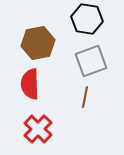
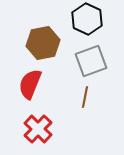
black hexagon: rotated 16 degrees clockwise
brown hexagon: moved 5 px right
red semicircle: rotated 24 degrees clockwise
